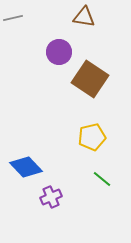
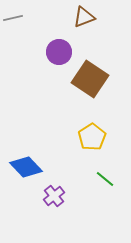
brown triangle: rotated 30 degrees counterclockwise
yellow pentagon: rotated 20 degrees counterclockwise
green line: moved 3 px right
purple cross: moved 3 px right, 1 px up; rotated 15 degrees counterclockwise
